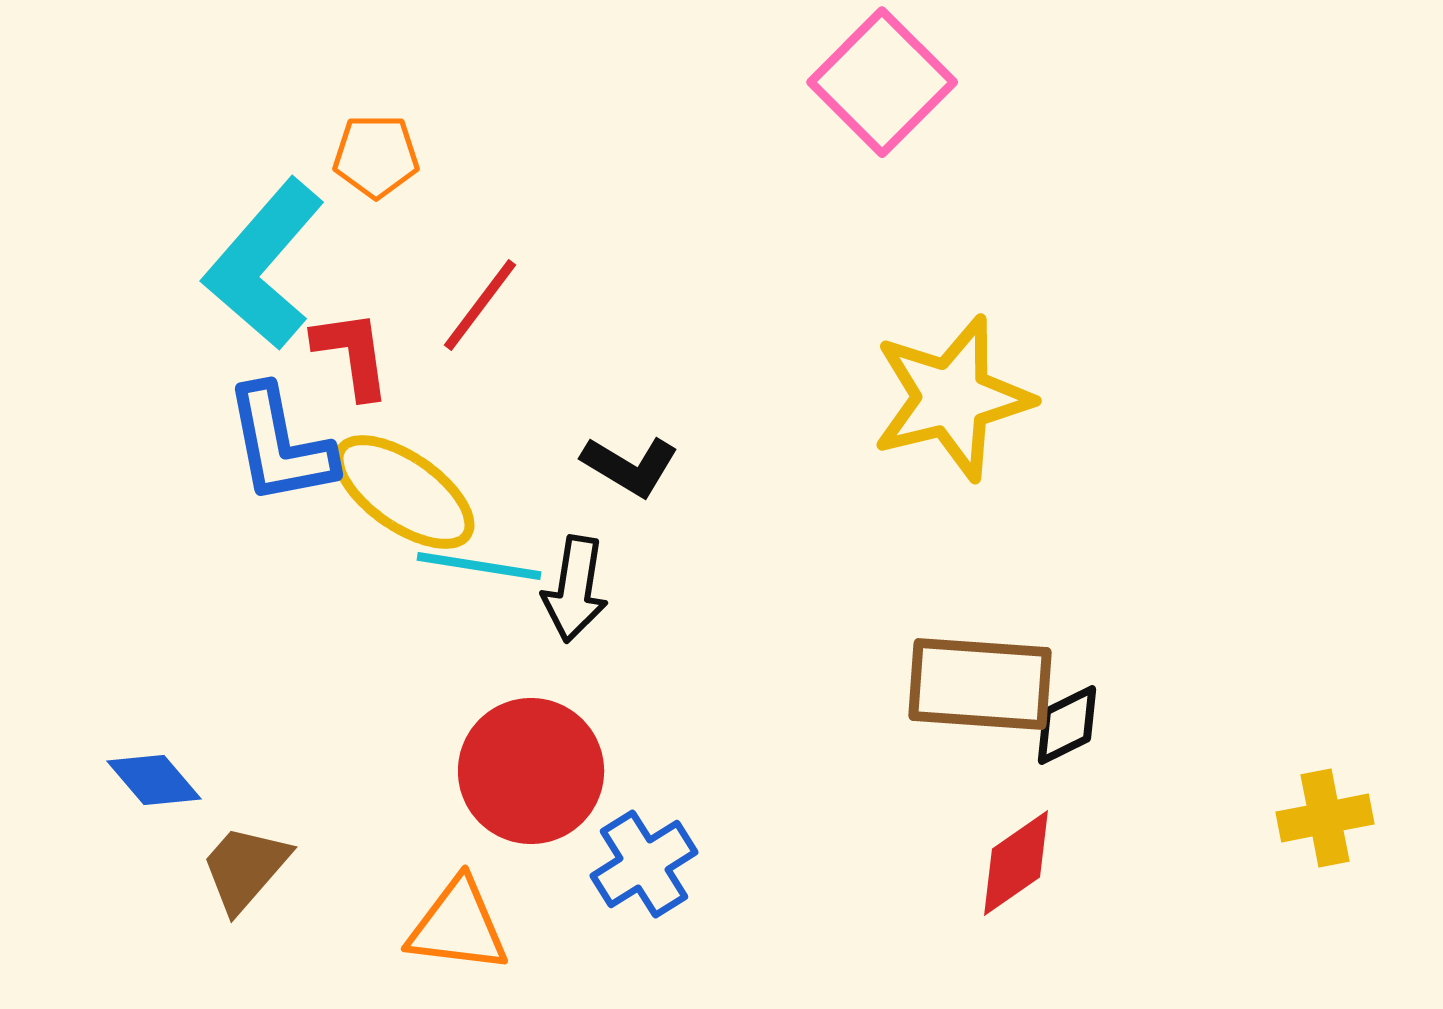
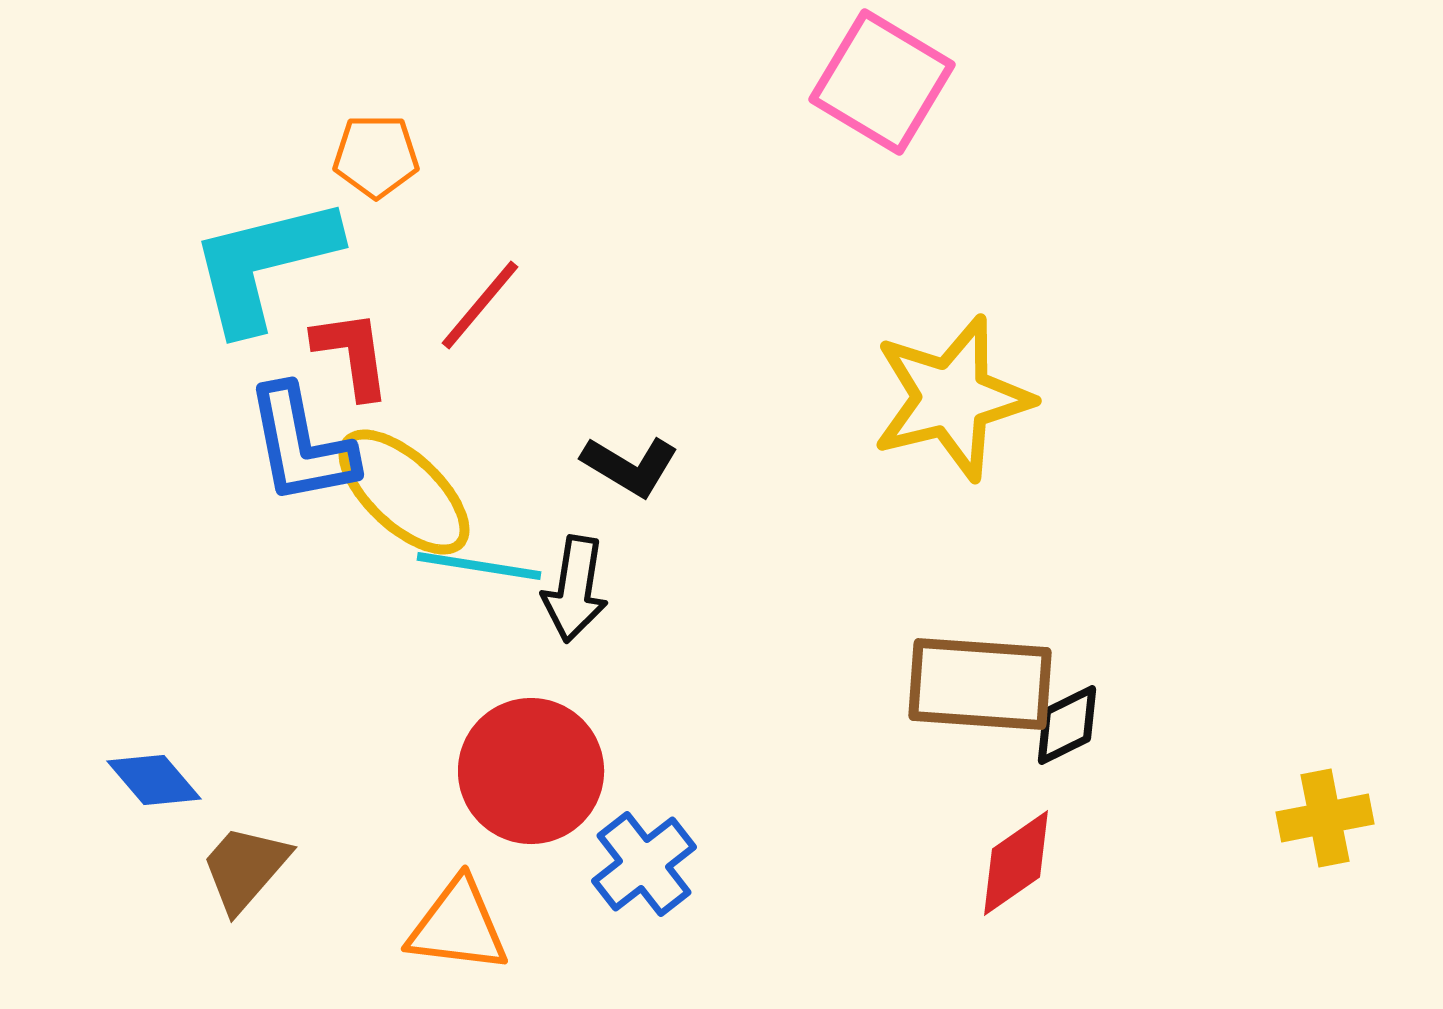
pink square: rotated 14 degrees counterclockwise
cyan L-shape: rotated 35 degrees clockwise
red line: rotated 3 degrees clockwise
blue L-shape: moved 21 px right
yellow ellipse: rotated 8 degrees clockwise
blue cross: rotated 6 degrees counterclockwise
